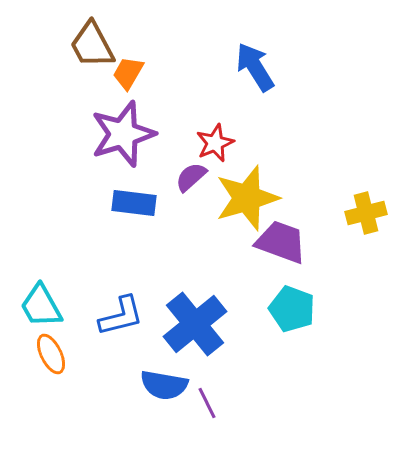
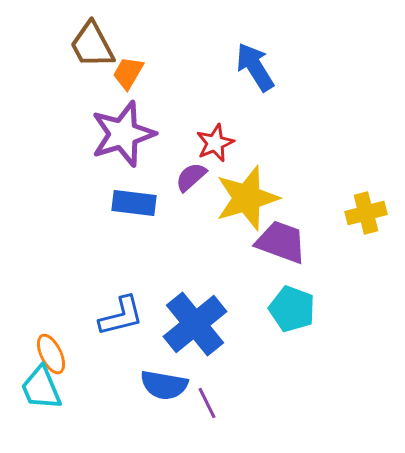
cyan trapezoid: moved 82 px down; rotated 6 degrees clockwise
